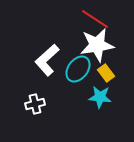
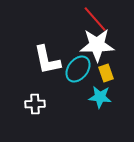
red line: rotated 16 degrees clockwise
white star: rotated 8 degrees clockwise
white L-shape: rotated 60 degrees counterclockwise
yellow rectangle: rotated 18 degrees clockwise
white cross: rotated 12 degrees clockwise
